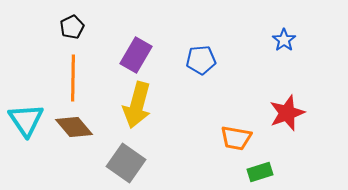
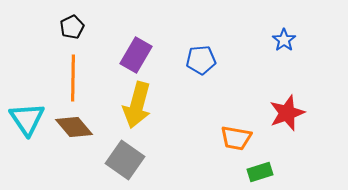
cyan triangle: moved 1 px right, 1 px up
gray square: moved 1 px left, 3 px up
